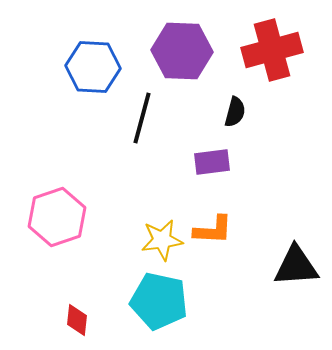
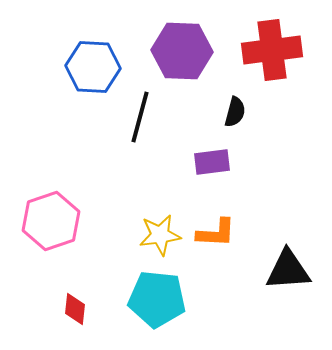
red cross: rotated 8 degrees clockwise
black line: moved 2 px left, 1 px up
pink hexagon: moved 6 px left, 4 px down
orange L-shape: moved 3 px right, 3 px down
yellow star: moved 2 px left, 5 px up
black triangle: moved 8 px left, 4 px down
cyan pentagon: moved 2 px left, 2 px up; rotated 6 degrees counterclockwise
red diamond: moved 2 px left, 11 px up
